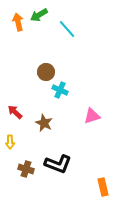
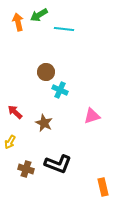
cyan line: moved 3 px left; rotated 42 degrees counterclockwise
yellow arrow: rotated 32 degrees clockwise
